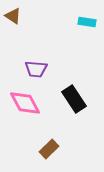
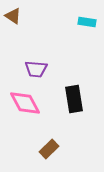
black rectangle: rotated 24 degrees clockwise
